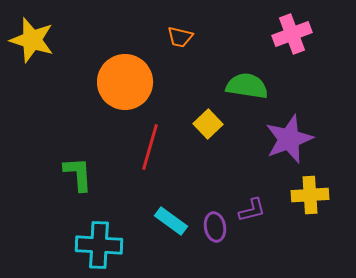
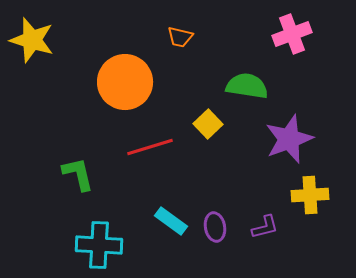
red line: rotated 57 degrees clockwise
green L-shape: rotated 9 degrees counterclockwise
purple L-shape: moved 13 px right, 17 px down
